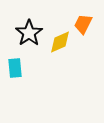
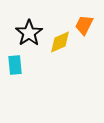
orange trapezoid: moved 1 px right, 1 px down
cyan rectangle: moved 3 px up
